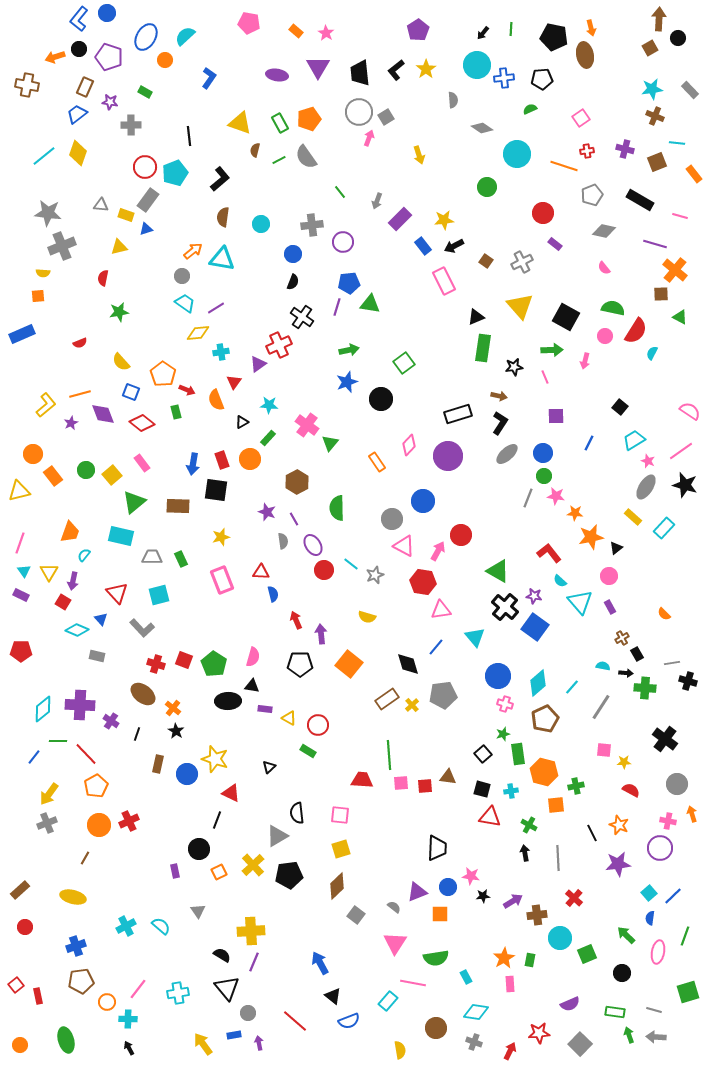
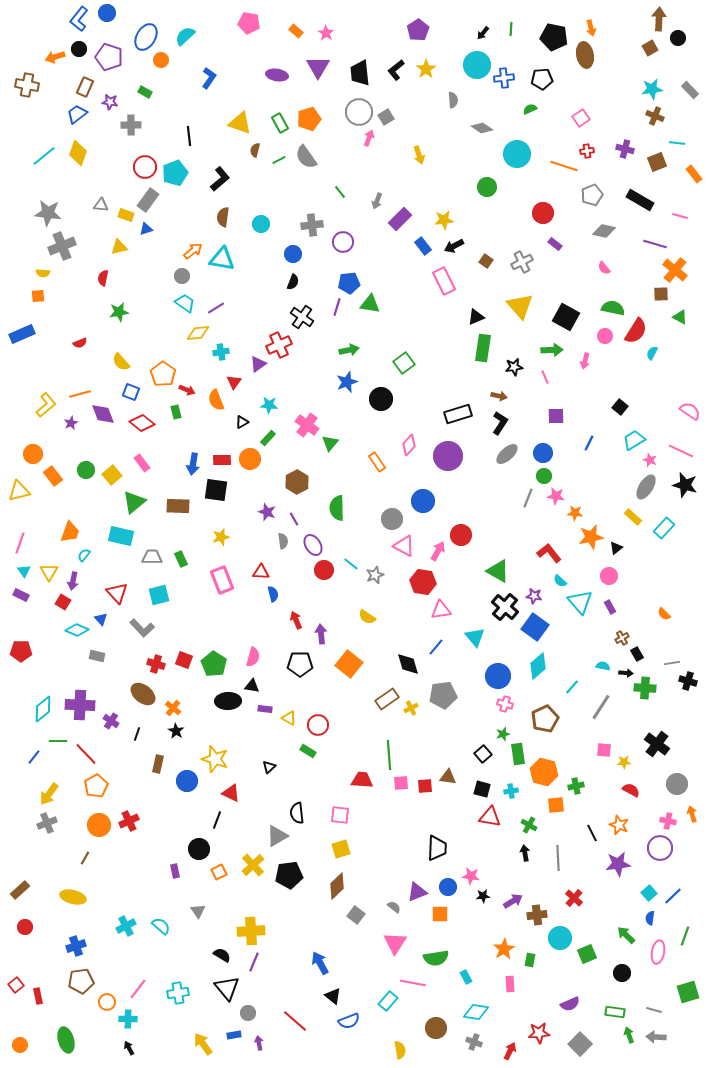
orange circle at (165, 60): moved 4 px left
pink line at (681, 451): rotated 60 degrees clockwise
red rectangle at (222, 460): rotated 72 degrees counterclockwise
pink star at (648, 461): moved 2 px right, 1 px up
yellow semicircle at (367, 617): rotated 18 degrees clockwise
cyan diamond at (538, 683): moved 17 px up
yellow cross at (412, 705): moved 1 px left, 3 px down; rotated 16 degrees clockwise
black cross at (665, 739): moved 8 px left, 5 px down
blue circle at (187, 774): moved 7 px down
orange star at (504, 958): moved 9 px up
